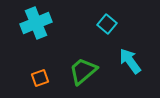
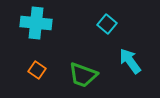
cyan cross: rotated 28 degrees clockwise
green trapezoid: moved 4 px down; rotated 120 degrees counterclockwise
orange square: moved 3 px left, 8 px up; rotated 36 degrees counterclockwise
